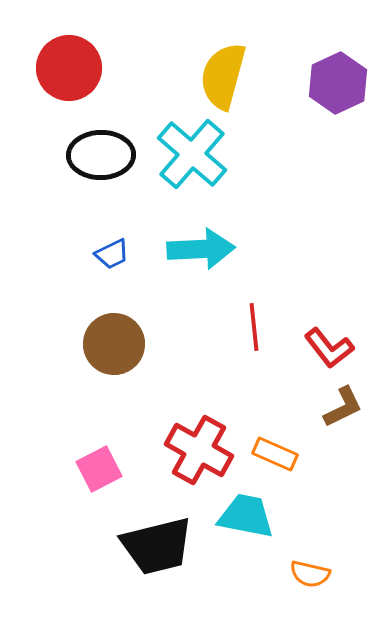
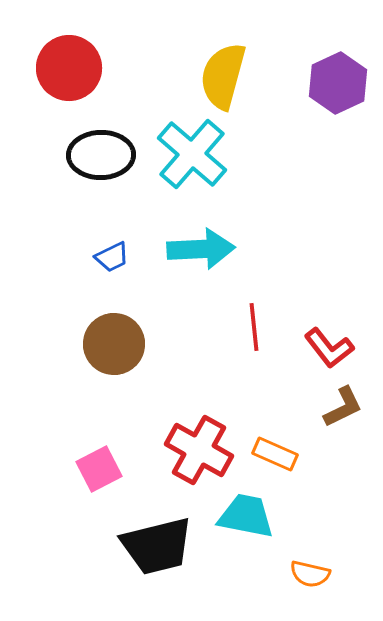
blue trapezoid: moved 3 px down
